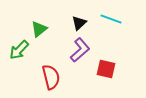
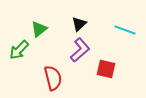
cyan line: moved 14 px right, 11 px down
black triangle: moved 1 px down
red semicircle: moved 2 px right, 1 px down
